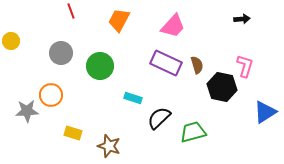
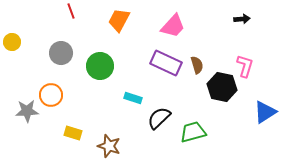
yellow circle: moved 1 px right, 1 px down
